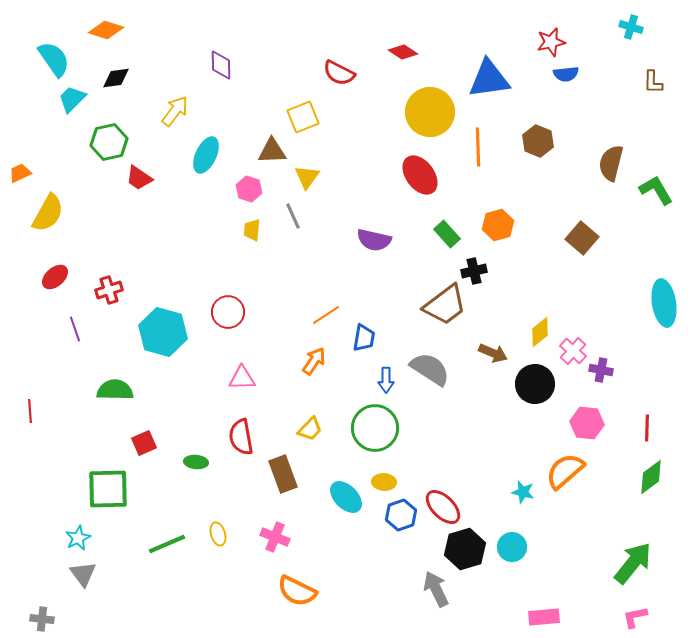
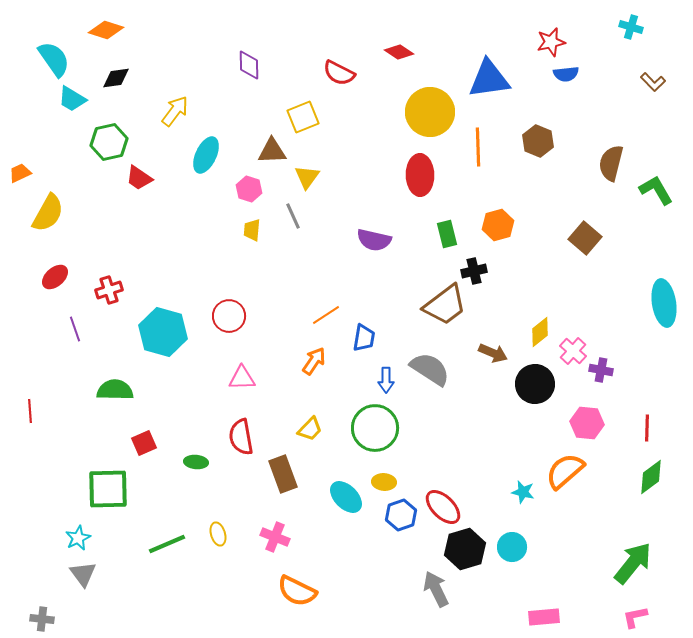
red diamond at (403, 52): moved 4 px left
purple diamond at (221, 65): moved 28 px right
brown L-shape at (653, 82): rotated 45 degrees counterclockwise
cyan trapezoid at (72, 99): rotated 104 degrees counterclockwise
red ellipse at (420, 175): rotated 36 degrees clockwise
green rectangle at (447, 234): rotated 28 degrees clockwise
brown square at (582, 238): moved 3 px right
red circle at (228, 312): moved 1 px right, 4 px down
